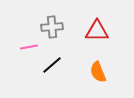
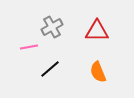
gray cross: rotated 25 degrees counterclockwise
black line: moved 2 px left, 4 px down
